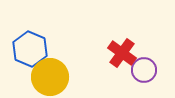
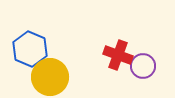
red cross: moved 4 px left, 2 px down; rotated 16 degrees counterclockwise
purple circle: moved 1 px left, 4 px up
